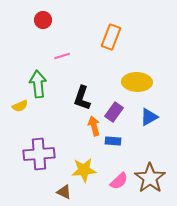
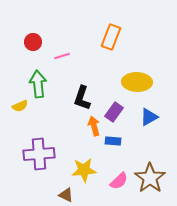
red circle: moved 10 px left, 22 px down
brown triangle: moved 2 px right, 3 px down
